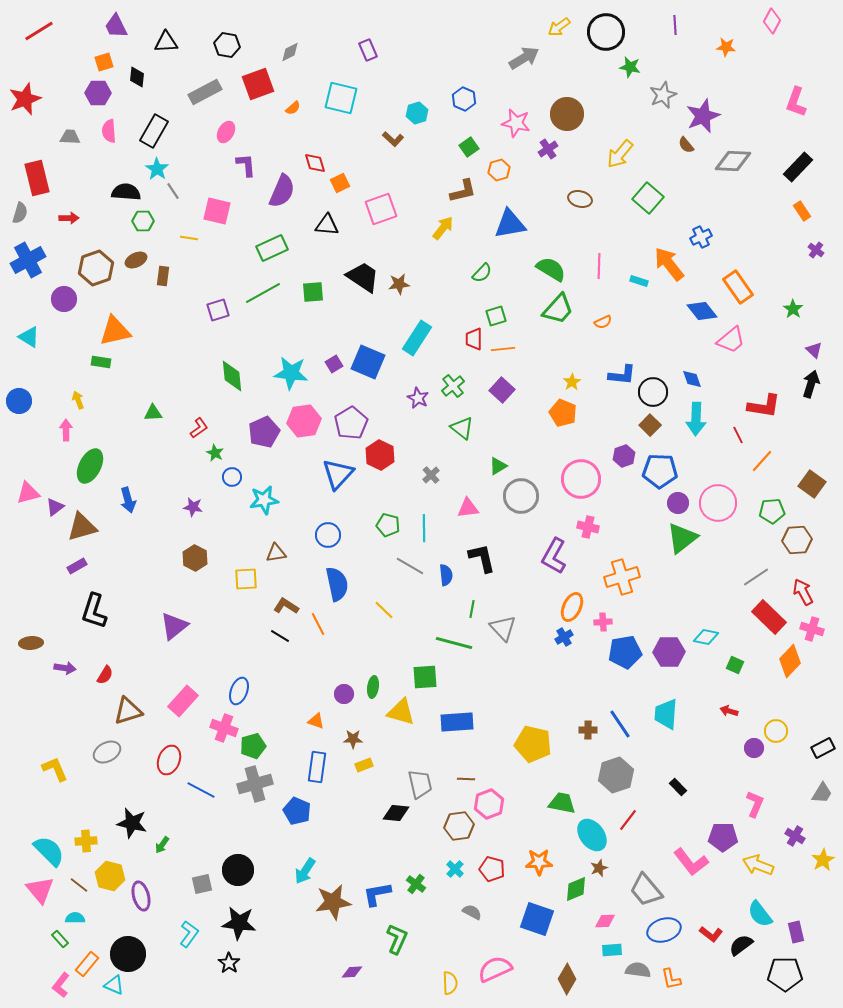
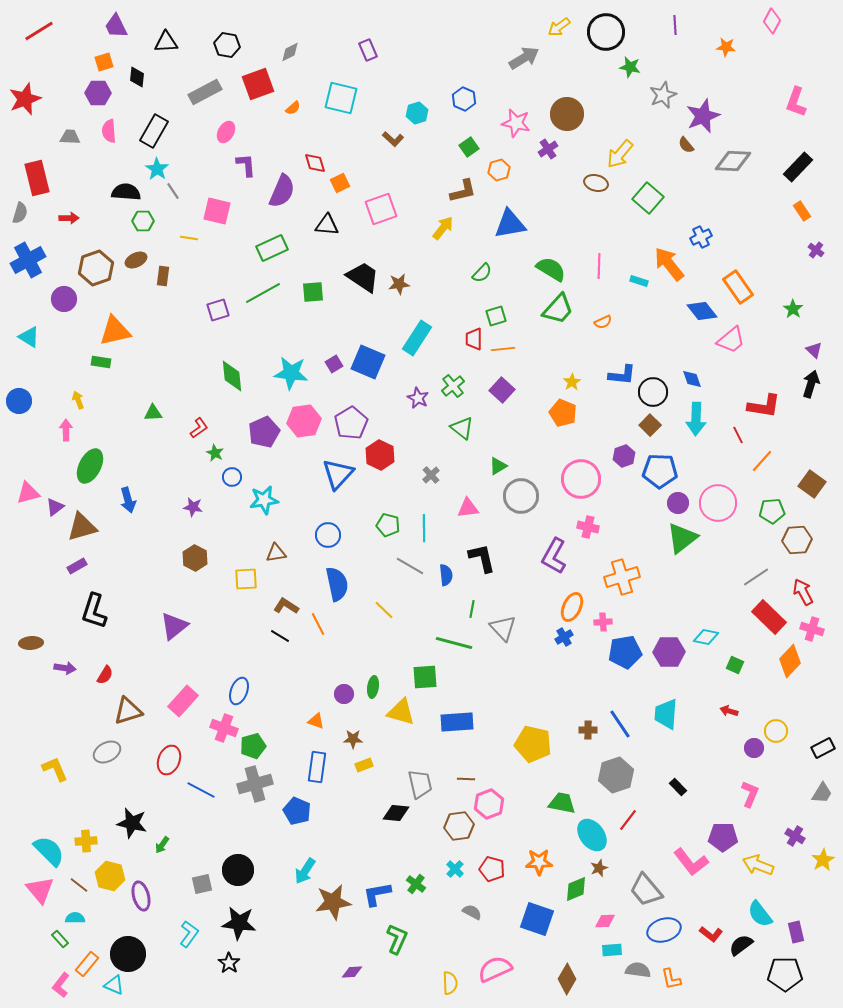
brown ellipse at (580, 199): moved 16 px right, 16 px up
pink L-shape at (755, 804): moved 5 px left, 10 px up
